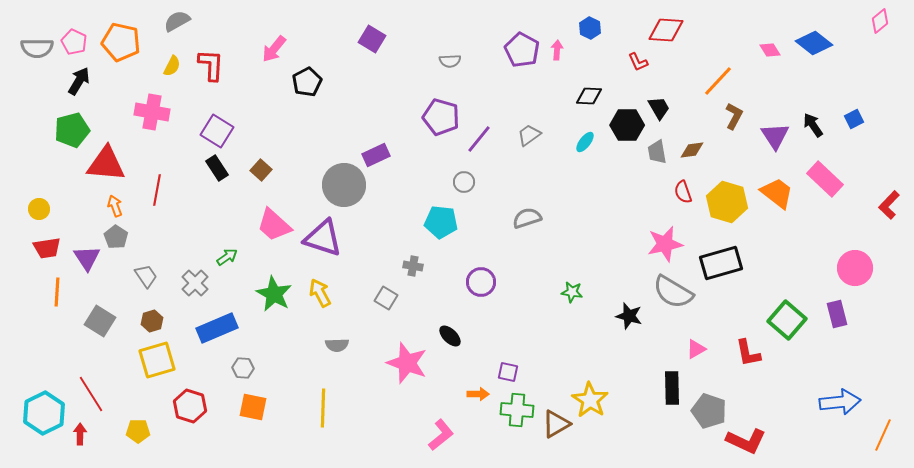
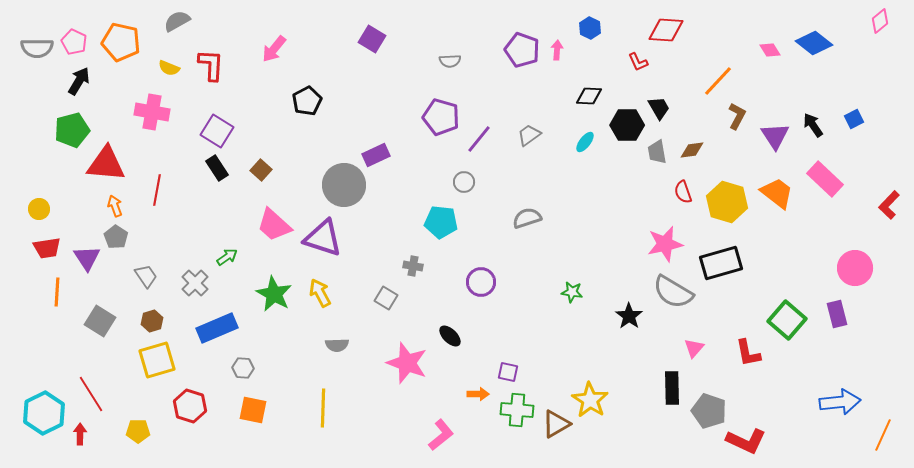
purple pentagon at (522, 50): rotated 8 degrees counterclockwise
yellow semicircle at (172, 66): moved 3 px left, 2 px down; rotated 85 degrees clockwise
black pentagon at (307, 82): moved 19 px down
brown L-shape at (734, 116): moved 3 px right
black star at (629, 316): rotated 20 degrees clockwise
pink triangle at (696, 349): moved 2 px left, 1 px up; rotated 20 degrees counterclockwise
orange square at (253, 407): moved 3 px down
